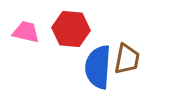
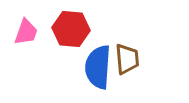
pink trapezoid: rotated 96 degrees clockwise
brown trapezoid: rotated 16 degrees counterclockwise
